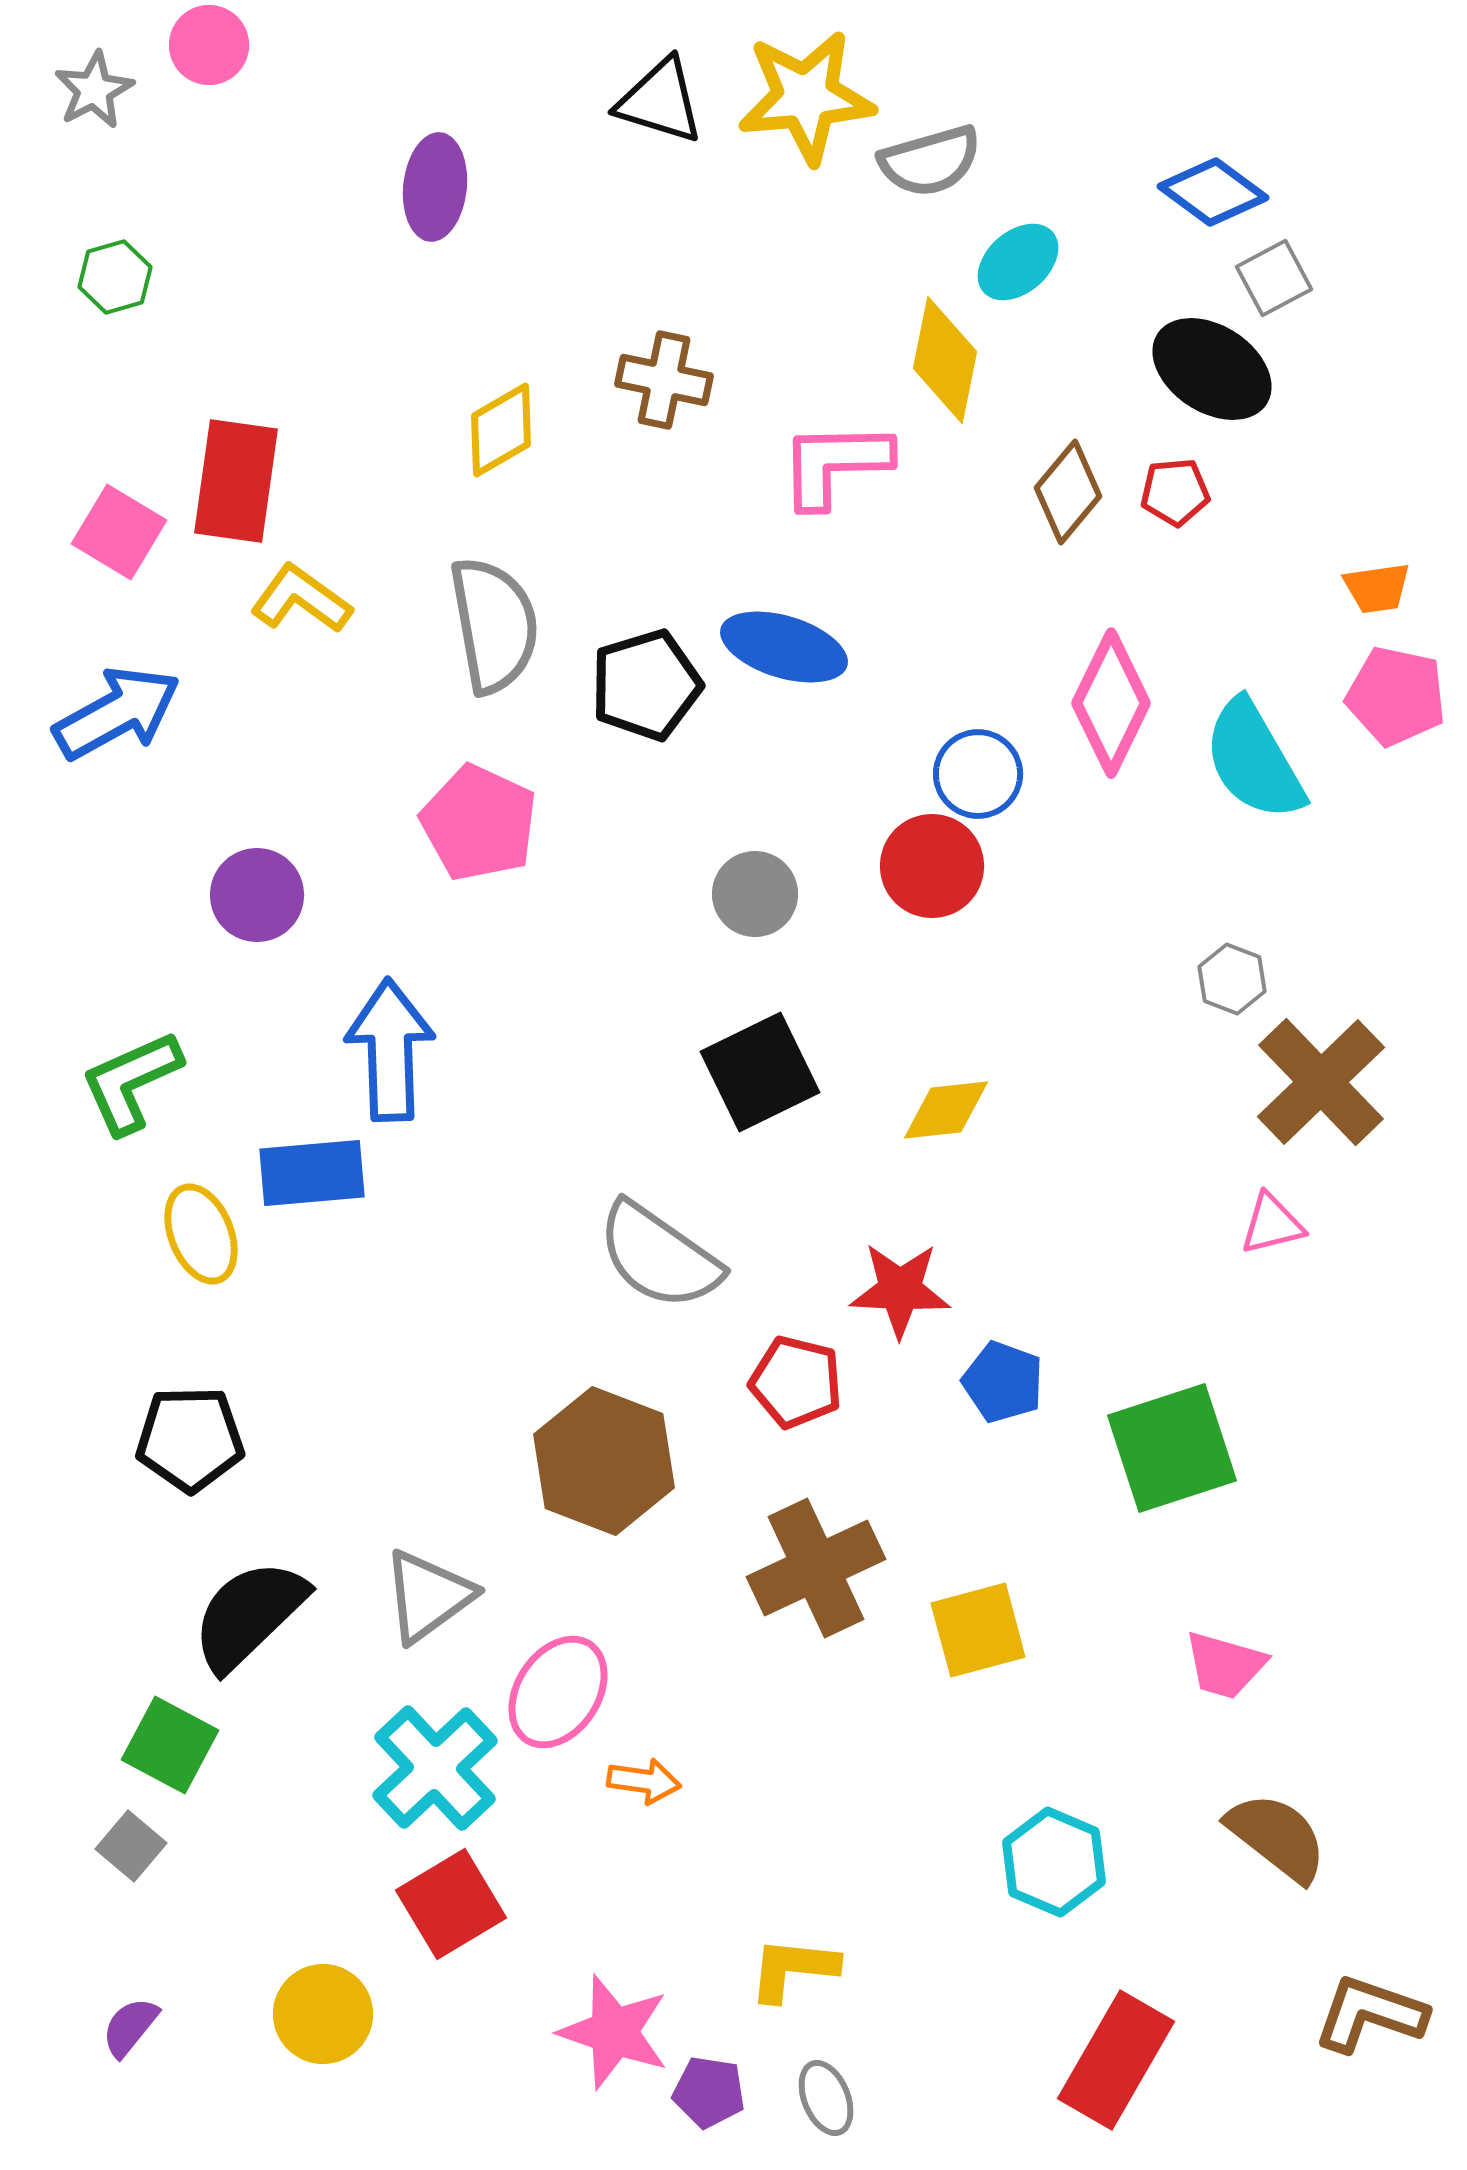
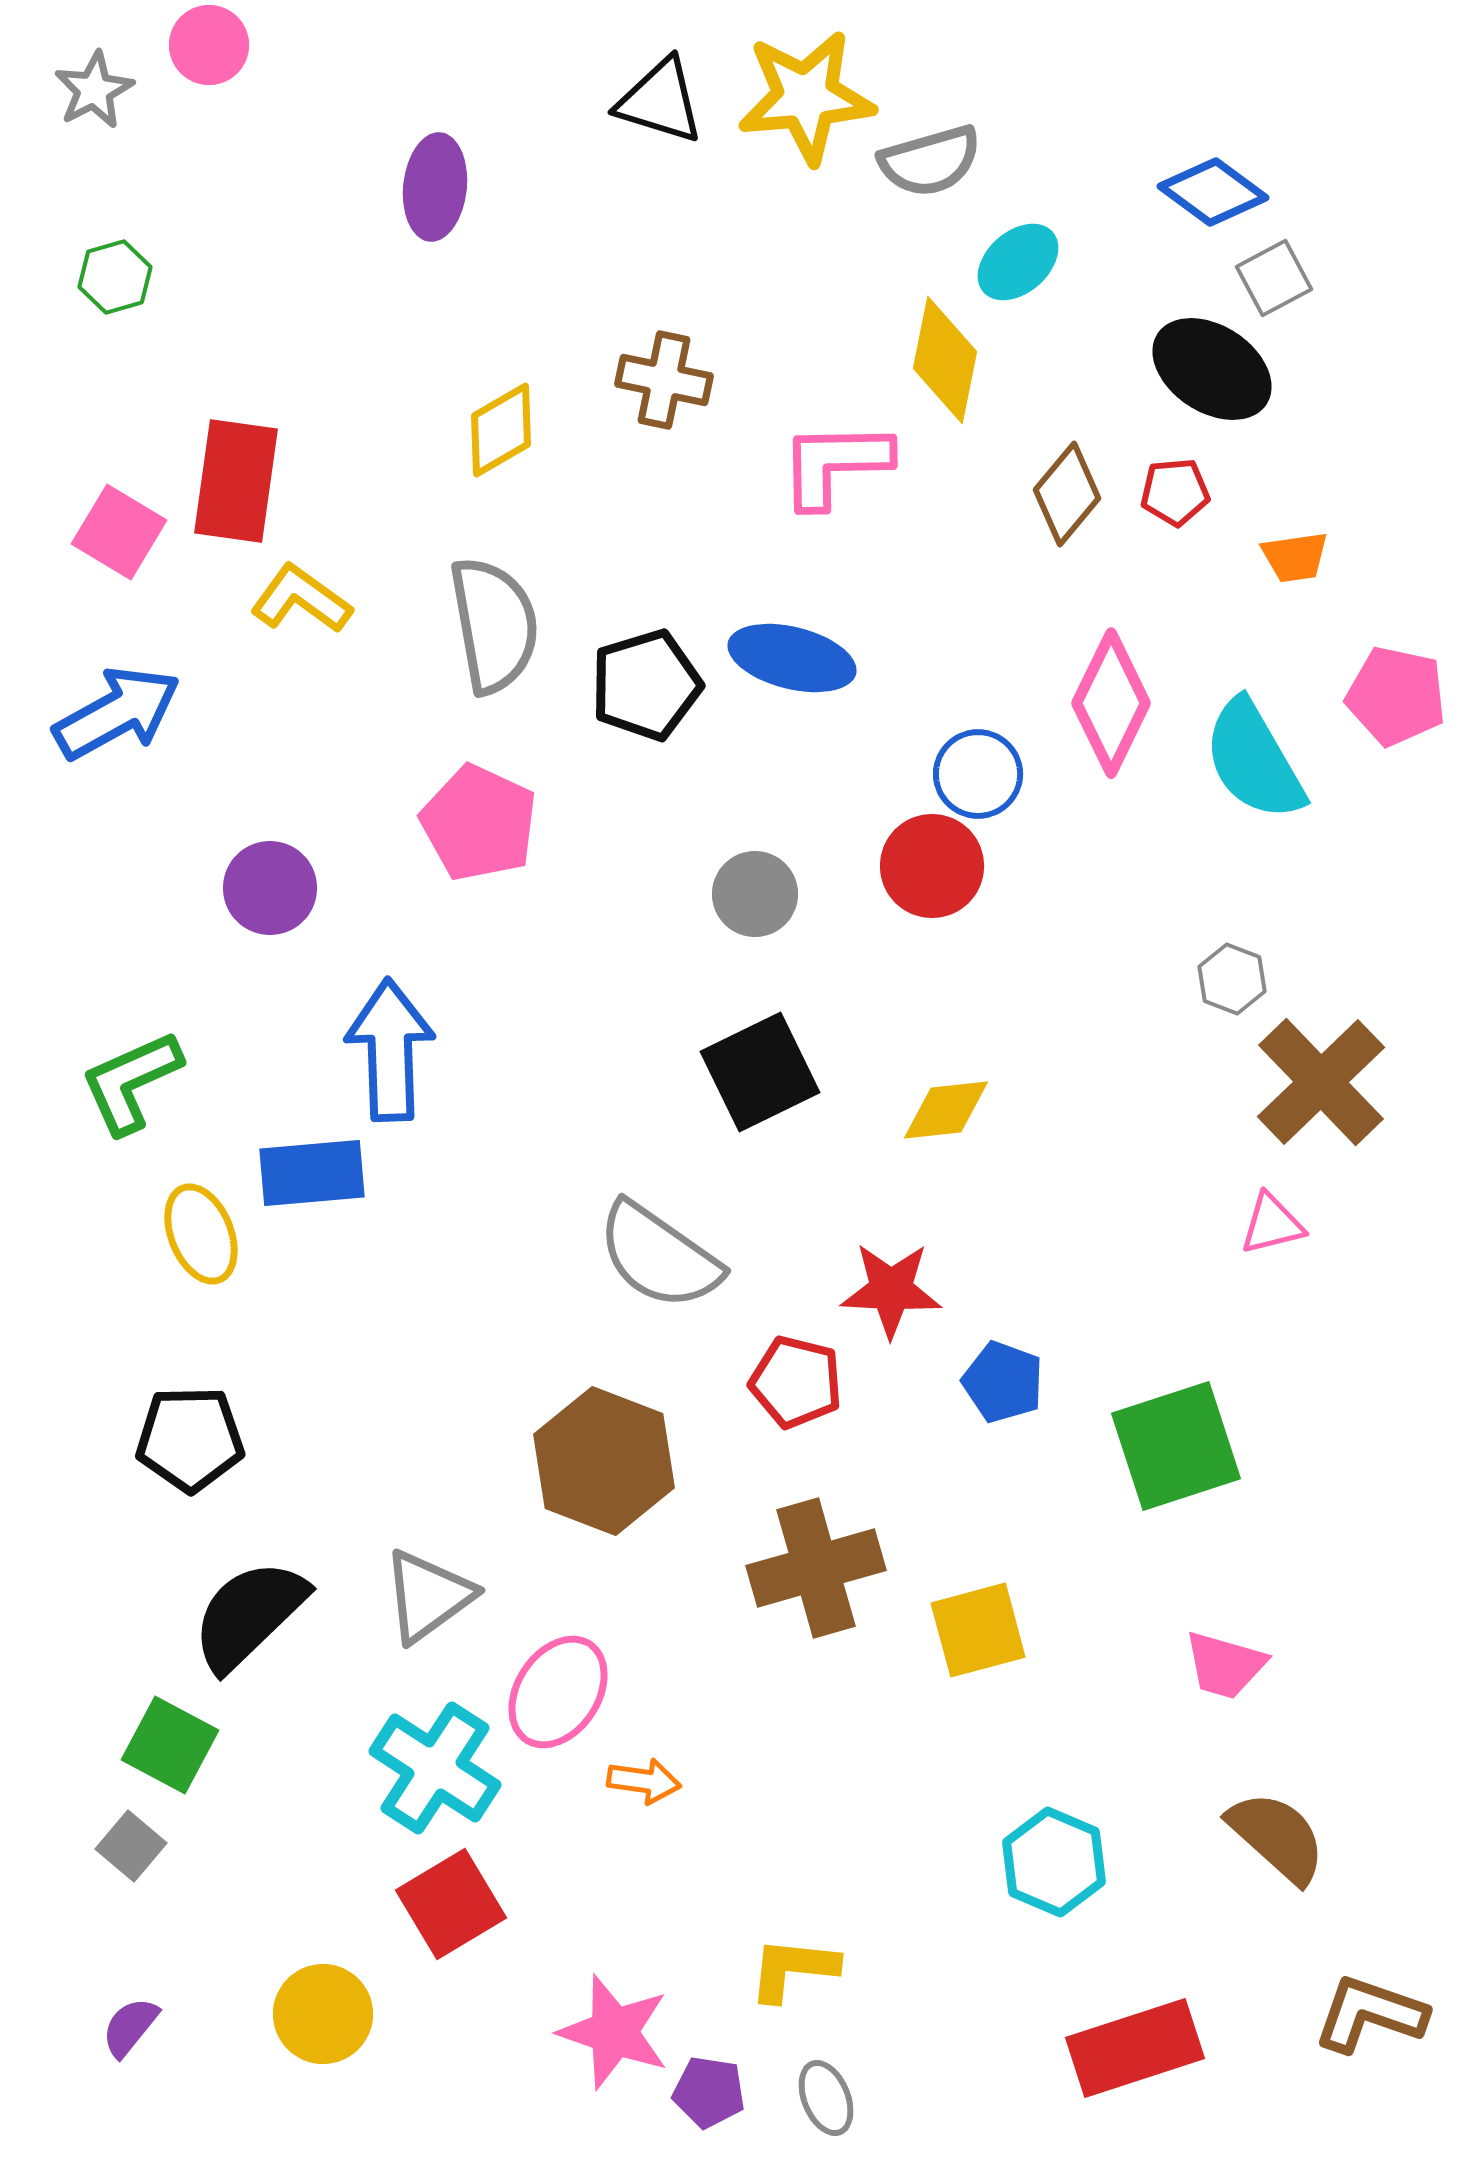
brown diamond at (1068, 492): moved 1 px left, 2 px down
orange trapezoid at (1377, 588): moved 82 px left, 31 px up
blue ellipse at (784, 647): moved 8 px right, 11 px down; rotated 3 degrees counterclockwise
purple circle at (257, 895): moved 13 px right, 7 px up
red star at (900, 1290): moved 9 px left
green square at (1172, 1448): moved 4 px right, 2 px up
brown cross at (816, 1568): rotated 9 degrees clockwise
cyan cross at (435, 1768): rotated 14 degrees counterclockwise
brown semicircle at (1277, 1837): rotated 4 degrees clockwise
red rectangle at (1116, 2060): moved 19 px right, 12 px up; rotated 42 degrees clockwise
